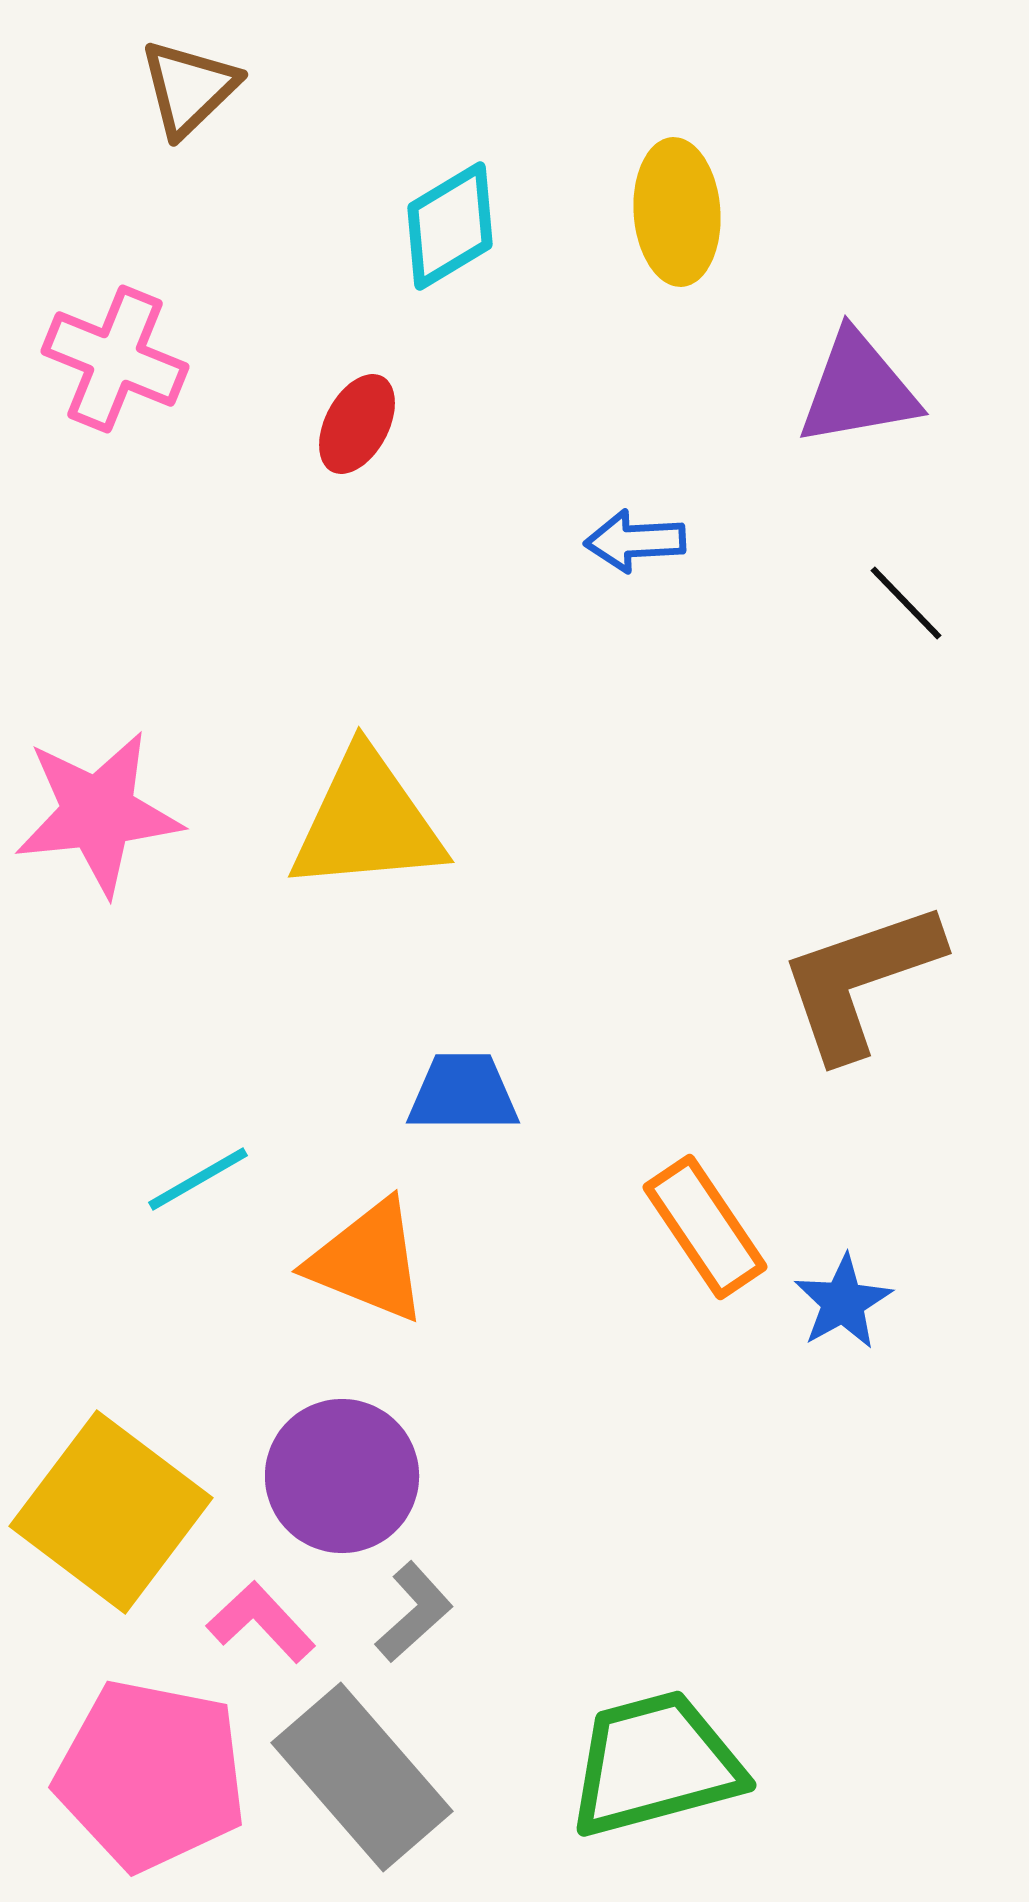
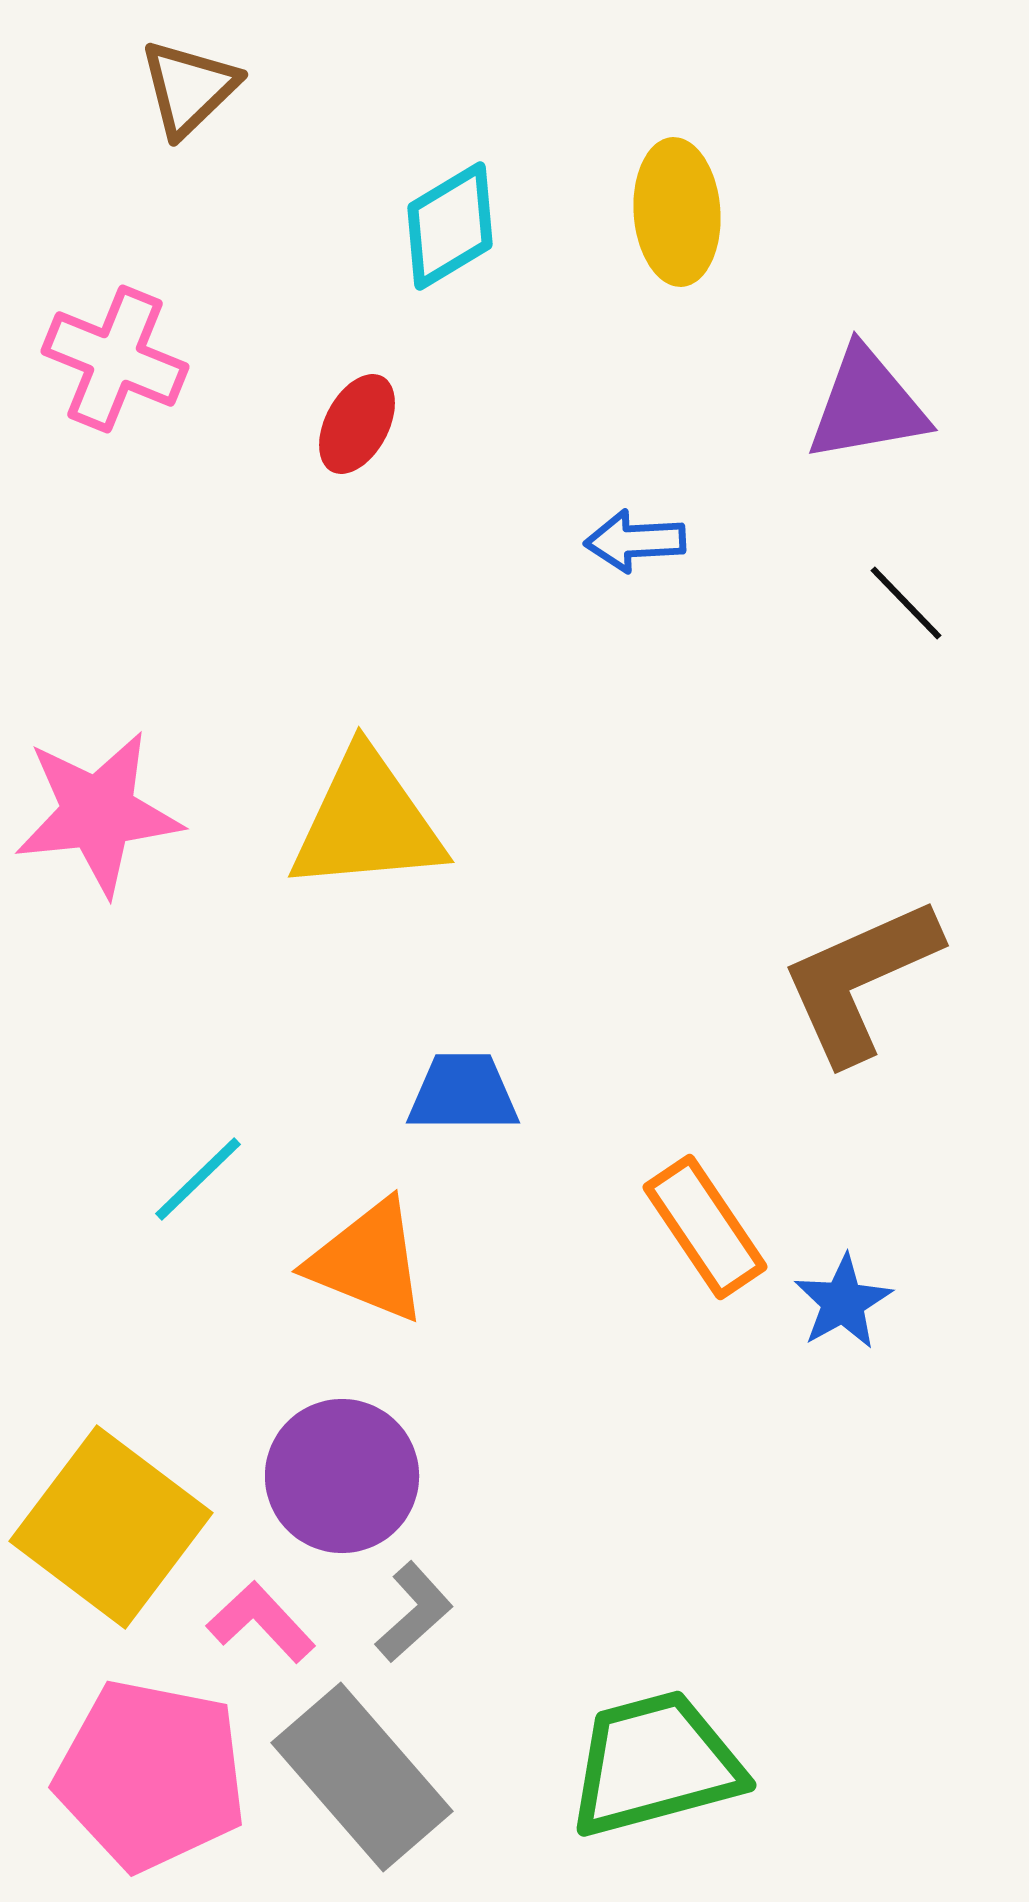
purple triangle: moved 9 px right, 16 px down
brown L-shape: rotated 5 degrees counterclockwise
cyan line: rotated 14 degrees counterclockwise
yellow square: moved 15 px down
